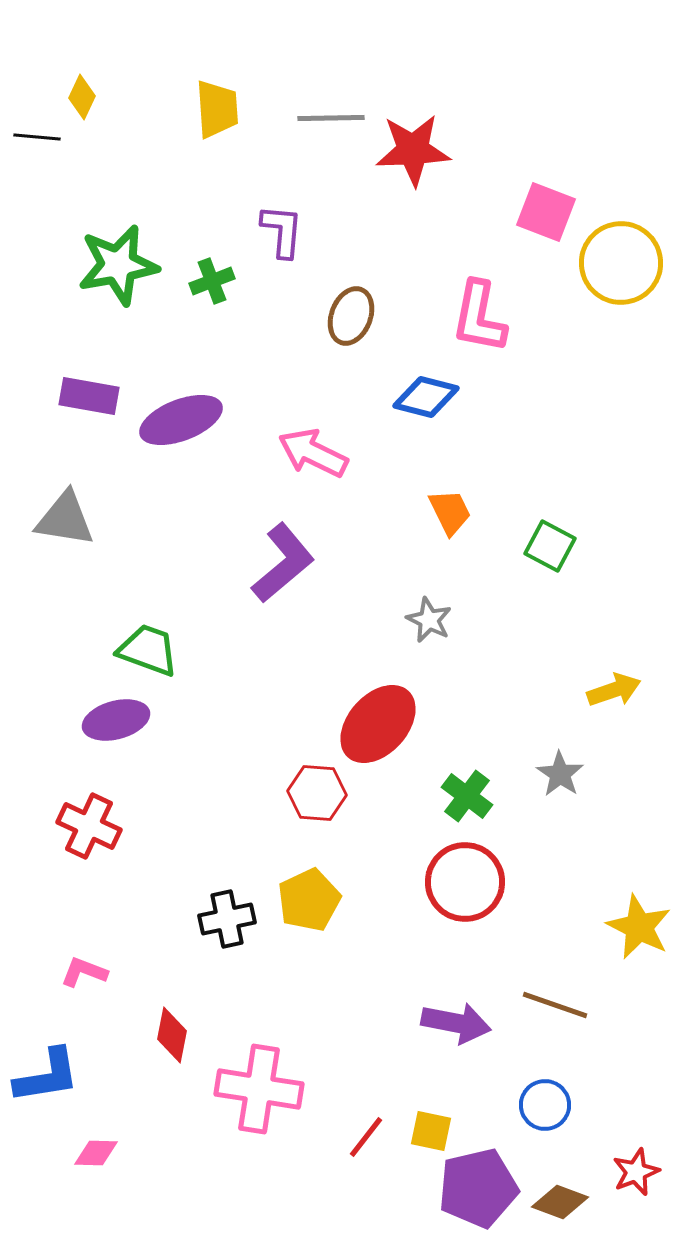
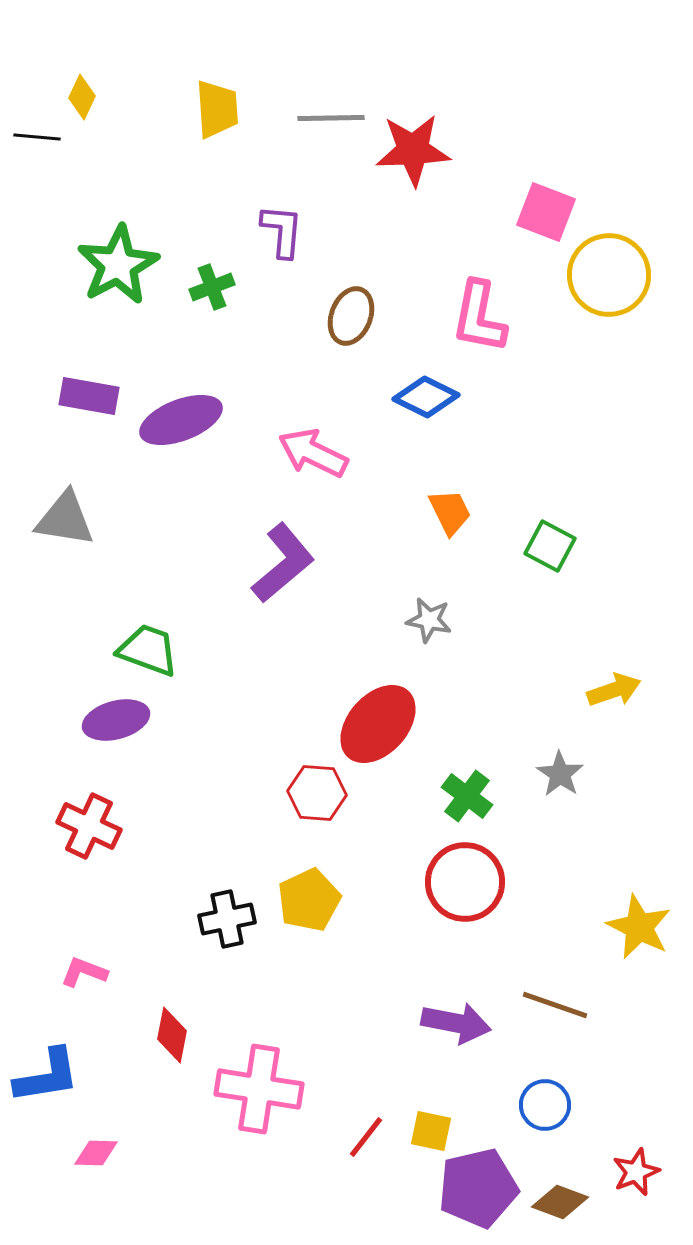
yellow circle at (621, 263): moved 12 px left, 12 px down
green star at (118, 265): rotated 18 degrees counterclockwise
green cross at (212, 281): moved 6 px down
blue diamond at (426, 397): rotated 12 degrees clockwise
gray star at (429, 620): rotated 15 degrees counterclockwise
